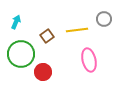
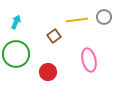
gray circle: moved 2 px up
yellow line: moved 10 px up
brown square: moved 7 px right
green circle: moved 5 px left
red circle: moved 5 px right
